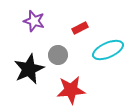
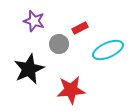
gray circle: moved 1 px right, 11 px up
